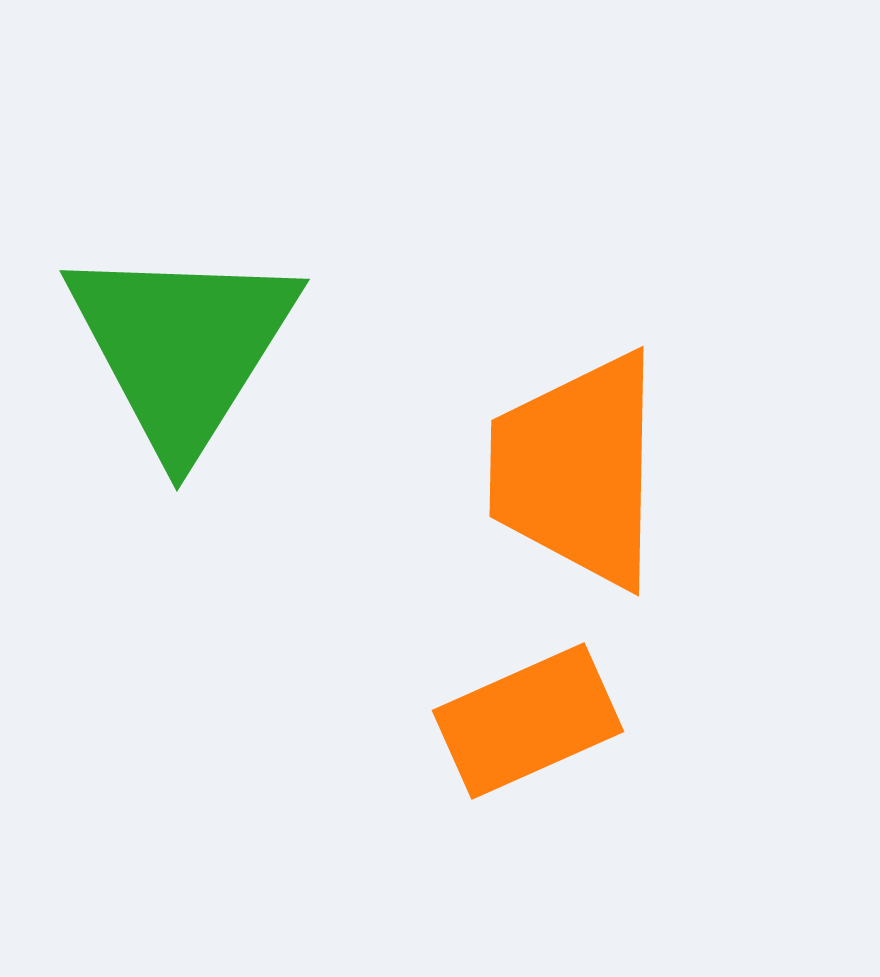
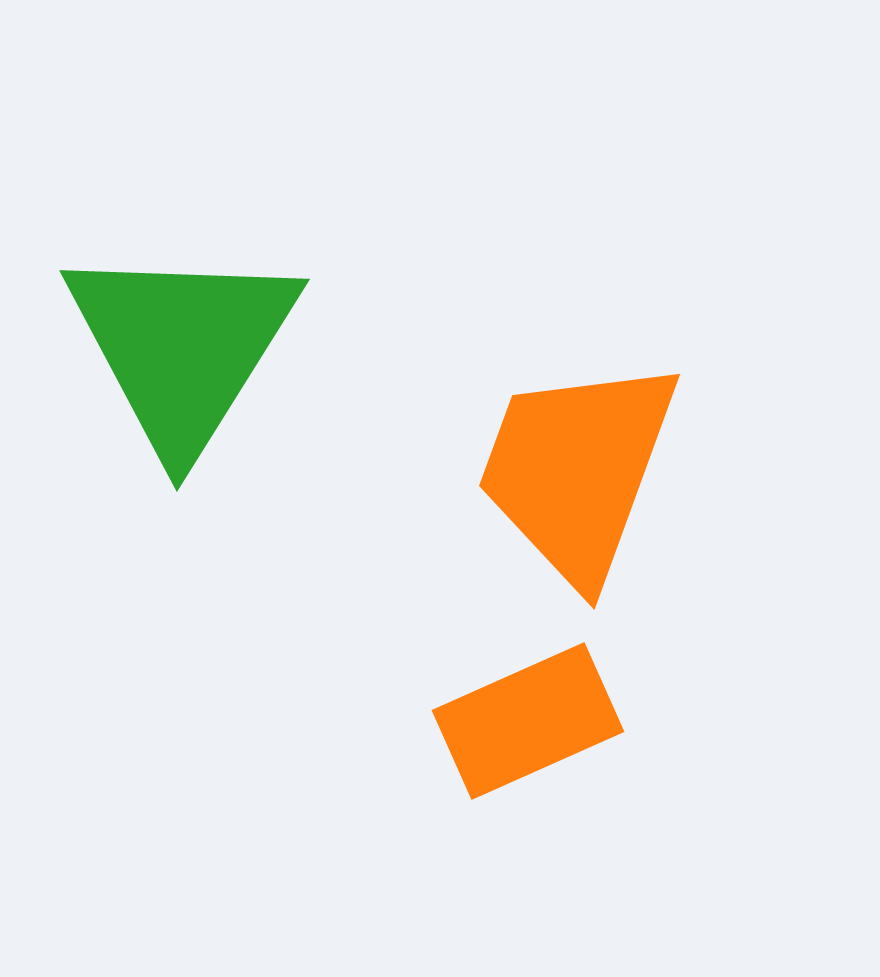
orange trapezoid: rotated 19 degrees clockwise
